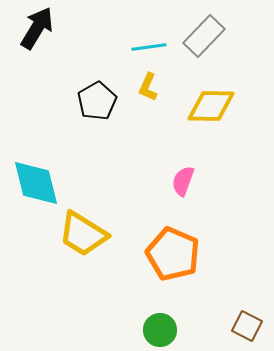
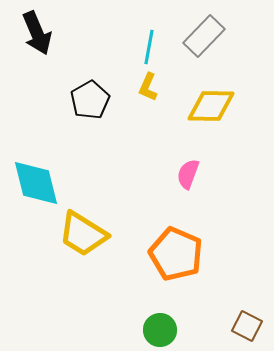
black arrow: moved 5 px down; rotated 126 degrees clockwise
cyan line: rotated 72 degrees counterclockwise
black pentagon: moved 7 px left, 1 px up
pink semicircle: moved 5 px right, 7 px up
orange pentagon: moved 3 px right
